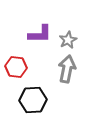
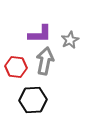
gray star: moved 2 px right
gray arrow: moved 22 px left, 8 px up
